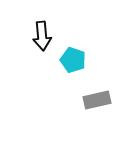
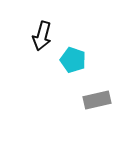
black arrow: rotated 20 degrees clockwise
